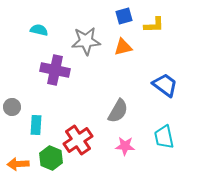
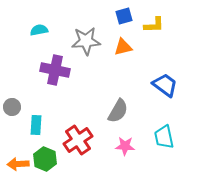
cyan semicircle: rotated 24 degrees counterclockwise
green hexagon: moved 6 px left, 1 px down
